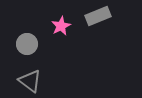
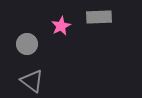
gray rectangle: moved 1 px right, 1 px down; rotated 20 degrees clockwise
gray triangle: moved 2 px right
